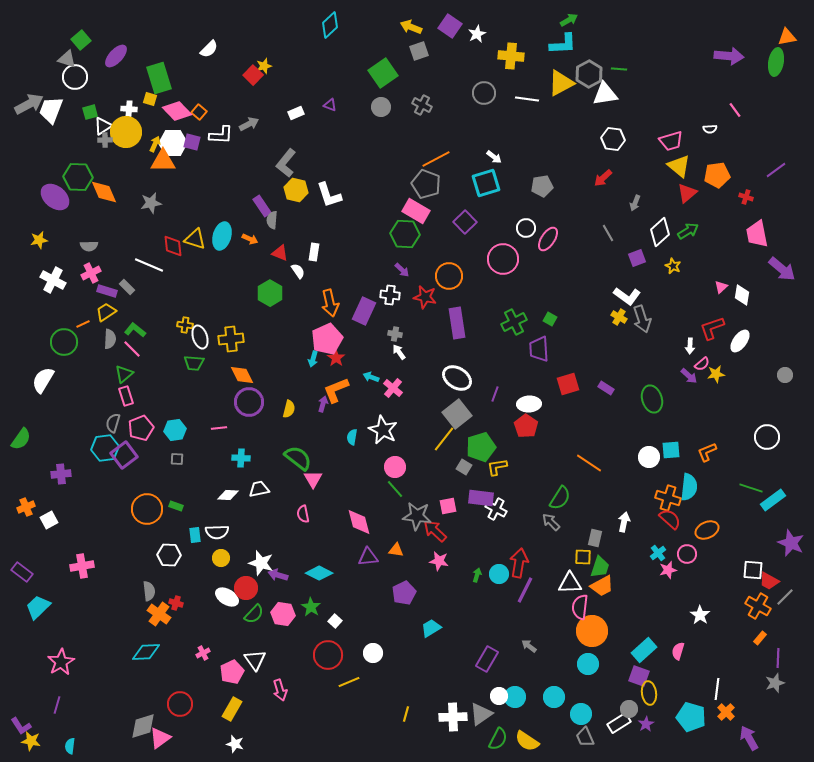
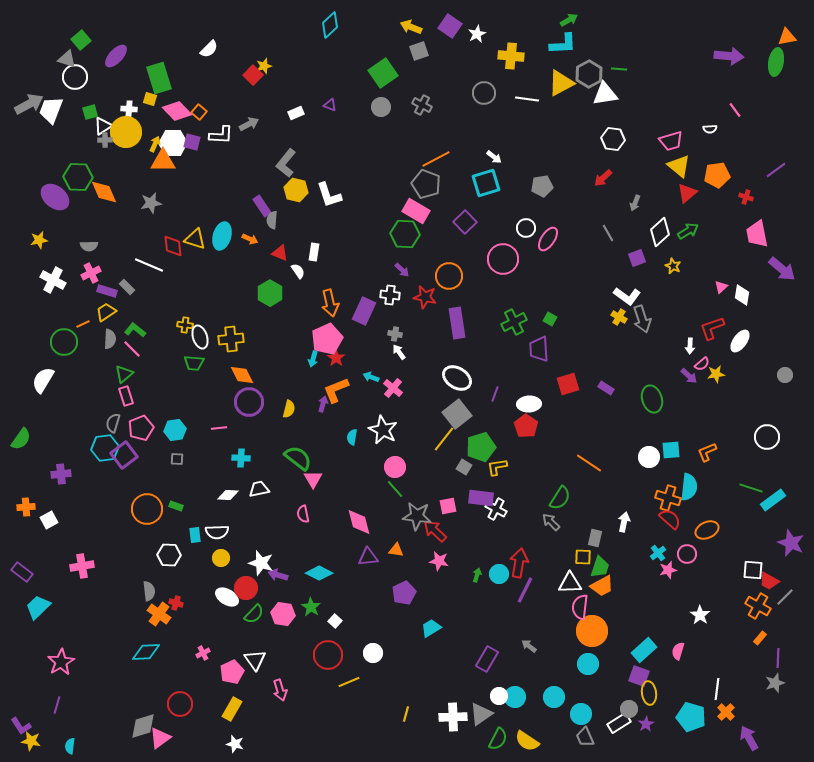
orange cross at (26, 507): rotated 18 degrees clockwise
